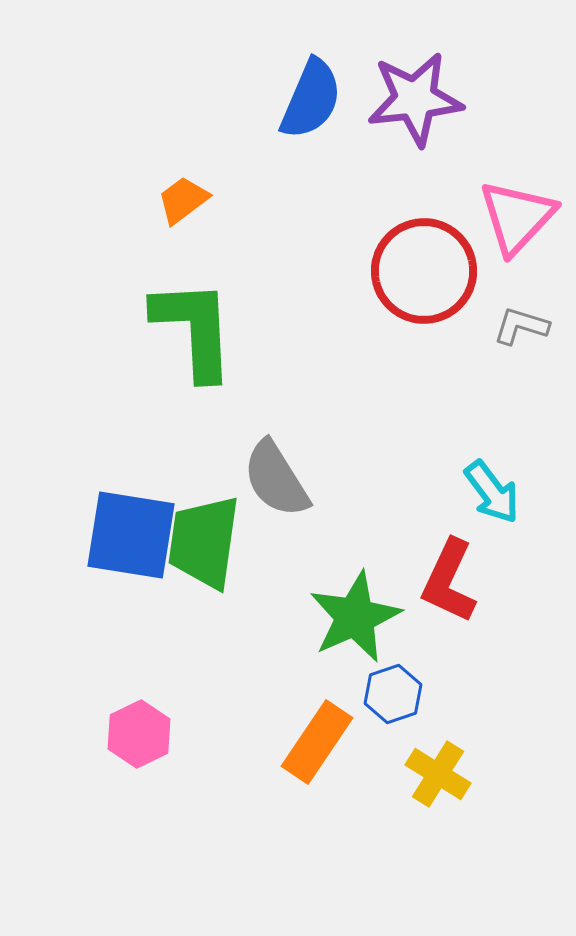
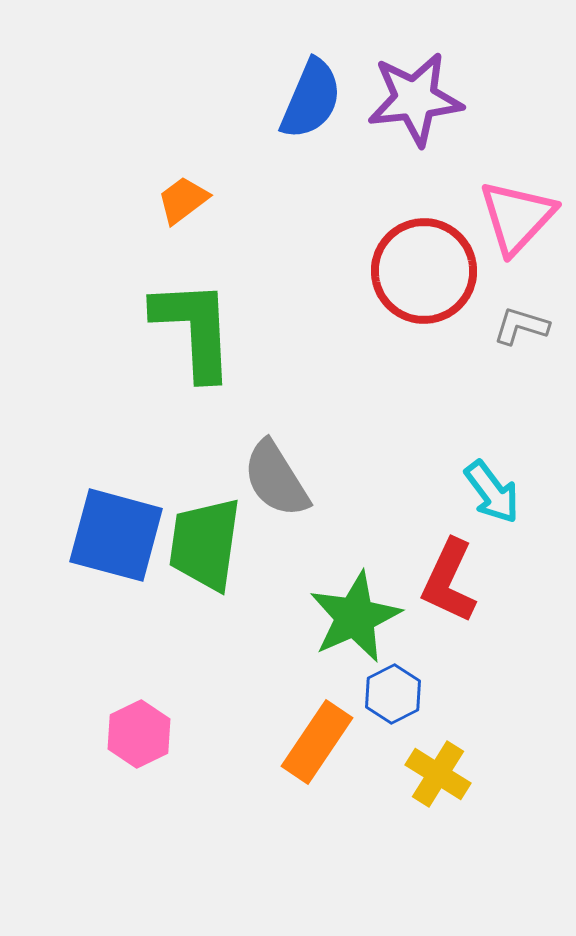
blue square: moved 15 px left; rotated 6 degrees clockwise
green trapezoid: moved 1 px right, 2 px down
blue hexagon: rotated 8 degrees counterclockwise
